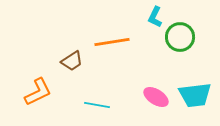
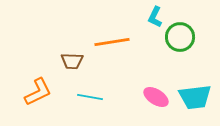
brown trapezoid: rotated 35 degrees clockwise
cyan trapezoid: moved 2 px down
cyan line: moved 7 px left, 8 px up
